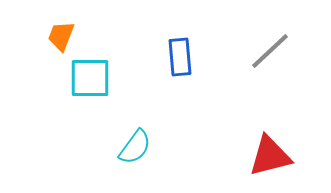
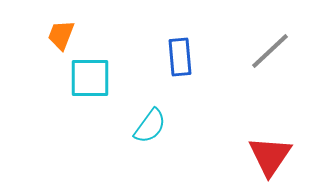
orange trapezoid: moved 1 px up
cyan semicircle: moved 15 px right, 21 px up
red triangle: rotated 42 degrees counterclockwise
